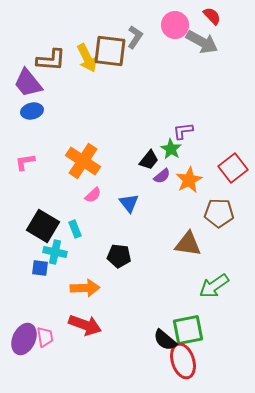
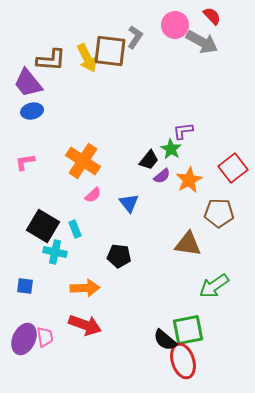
blue square: moved 15 px left, 18 px down
